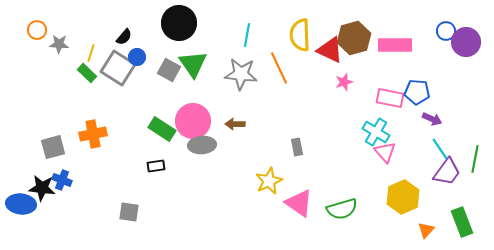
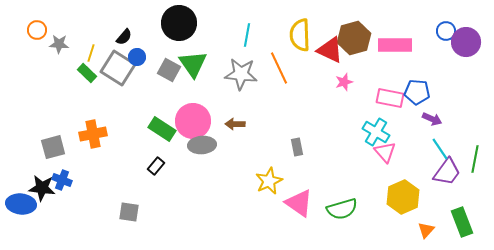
black rectangle at (156, 166): rotated 42 degrees counterclockwise
